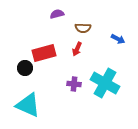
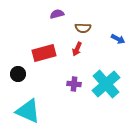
black circle: moved 7 px left, 6 px down
cyan cross: moved 1 px right, 1 px down; rotated 20 degrees clockwise
cyan triangle: moved 6 px down
